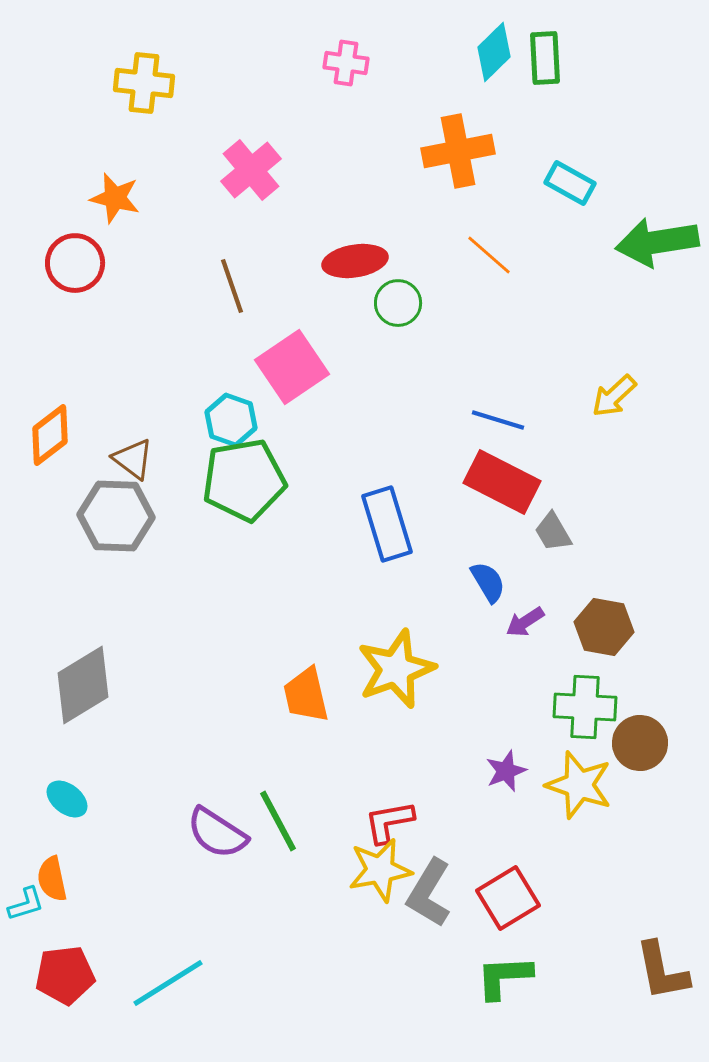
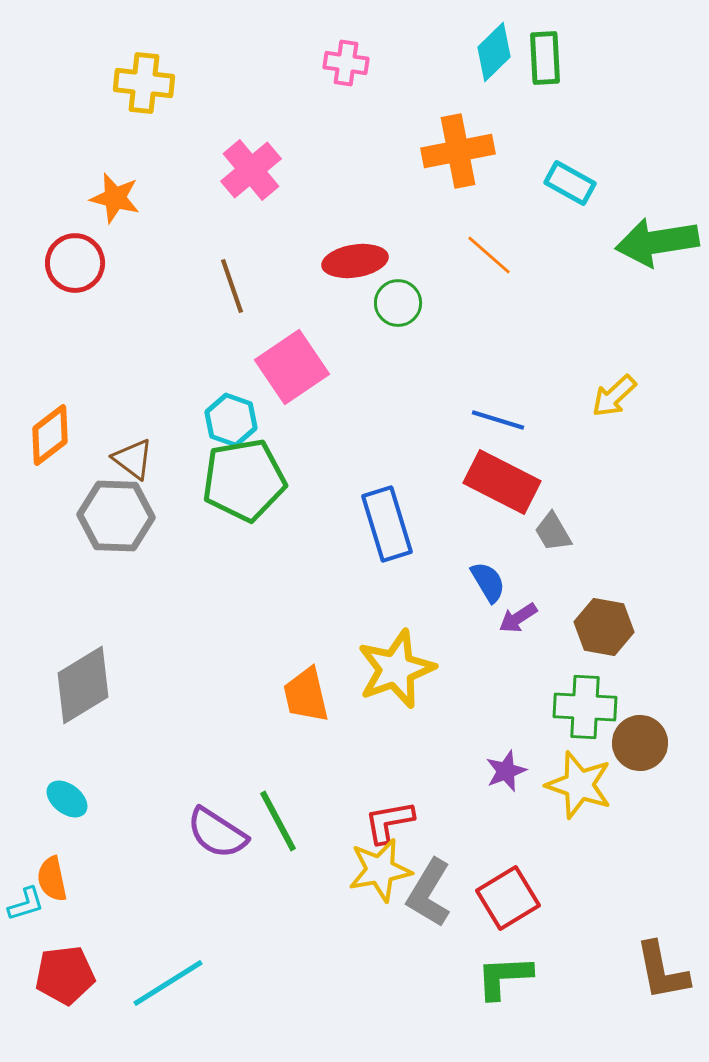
purple arrow at (525, 622): moved 7 px left, 4 px up
